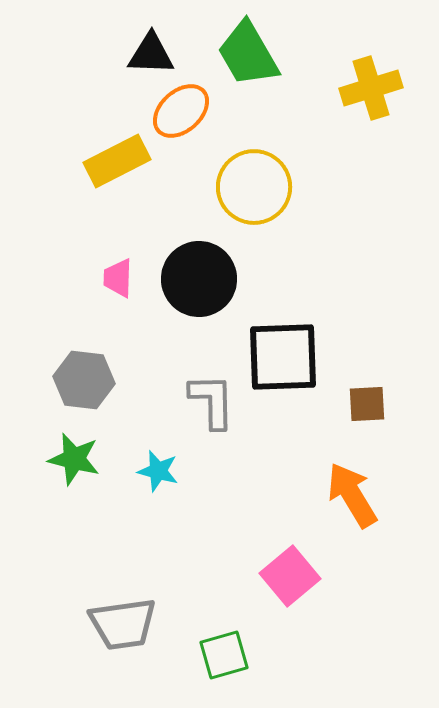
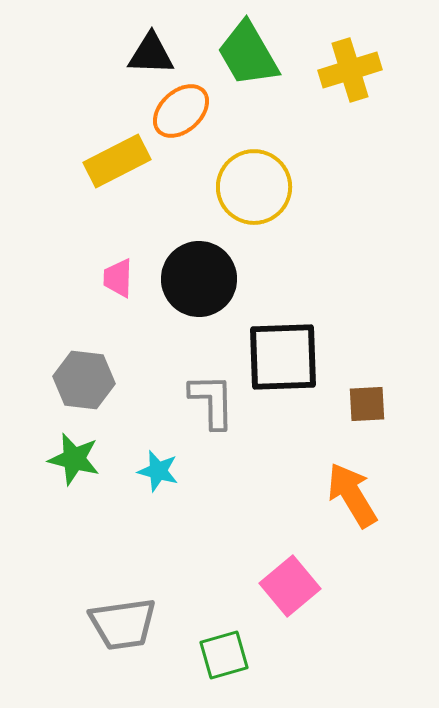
yellow cross: moved 21 px left, 18 px up
pink square: moved 10 px down
